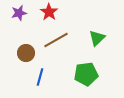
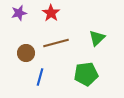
red star: moved 2 px right, 1 px down
brown line: moved 3 px down; rotated 15 degrees clockwise
